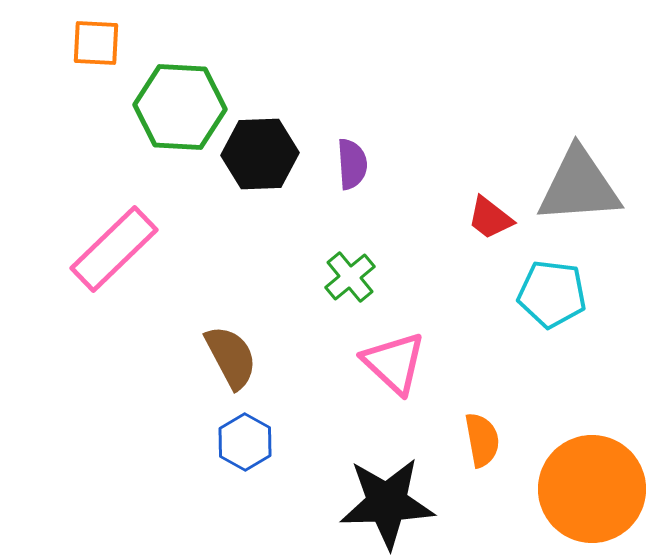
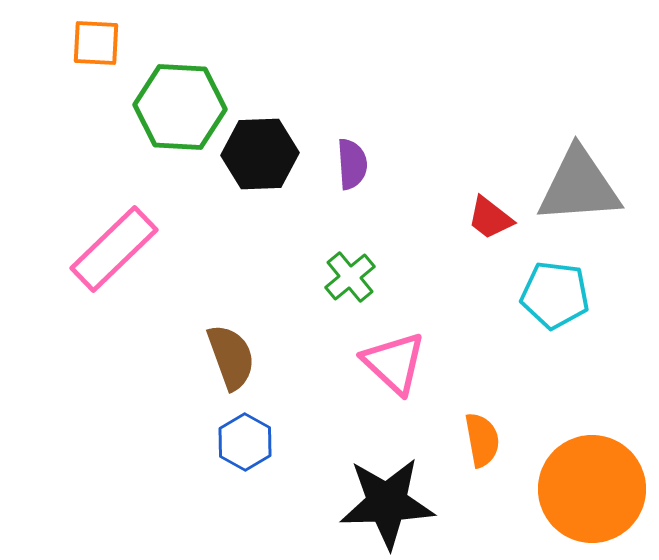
cyan pentagon: moved 3 px right, 1 px down
brown semicircle: rotated 8 degrees clockwise
